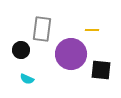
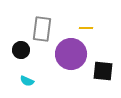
yellow line: moved 6 px left, 2 px up
black square: moved 2 px right, 1 px down
cyan semicircle: moved 2 px down
